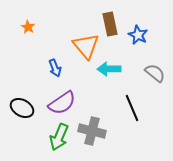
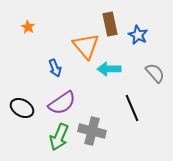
gray semicircle: rotated 10 degrees clockwise
